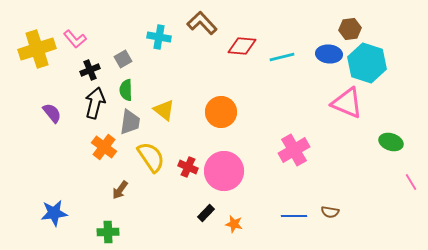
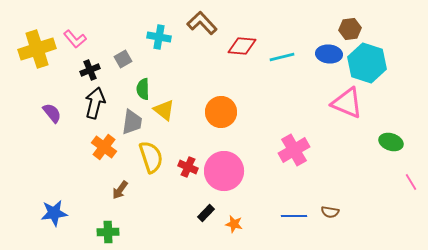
green semicircle: moved 17 px right, 1 px up
gray trapezoid: moved 2 px right
yellow semicircle: rotated 16 degrees clockwise
